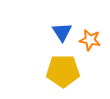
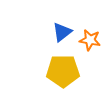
blue triangle: rotated 25 degrees clockwise
